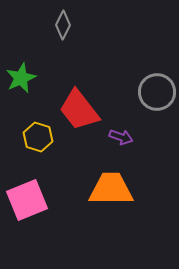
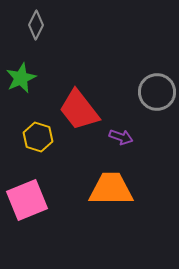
gray diamond: moved 27 px left
